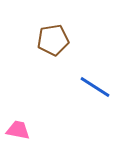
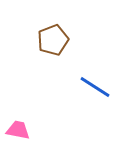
brown pentagon: rotated 12 degrees counterclockwise
